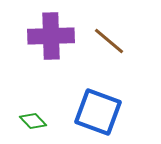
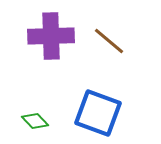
blue square: moved 1 px down
green diamond: moved 2 px right
